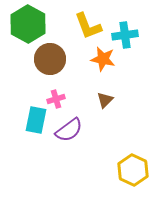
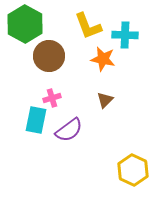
green hexagon: moved 3 px left
cyan cross: rotated 10 degrees clockwise
brown circle: moved 1 px left, 3 px up
pink cross: moved 4 px left, 1 px up
